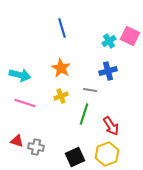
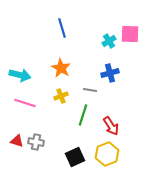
pink square: moved 2 px up; rotated 24 degrees counterclockwise
blue cross: moved 2 px right, 2 px down
green line: moved 1 px left, 1 px down
gray cross: moved 5 px up
